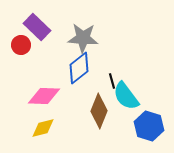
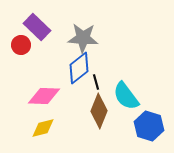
black line: moved 16 px left, 1 px down
